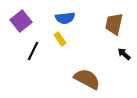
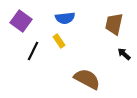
purple square: rotated 15 degrees counterclockwise
yellow rectangle: moved 1 px left, 2 px down
